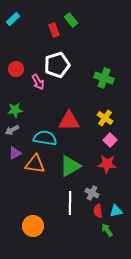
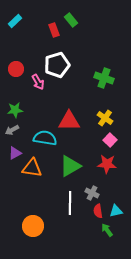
cyan rectangle: moved 2 px right, 2 px down
orange triangle: moved 3 px left, 4 px down
